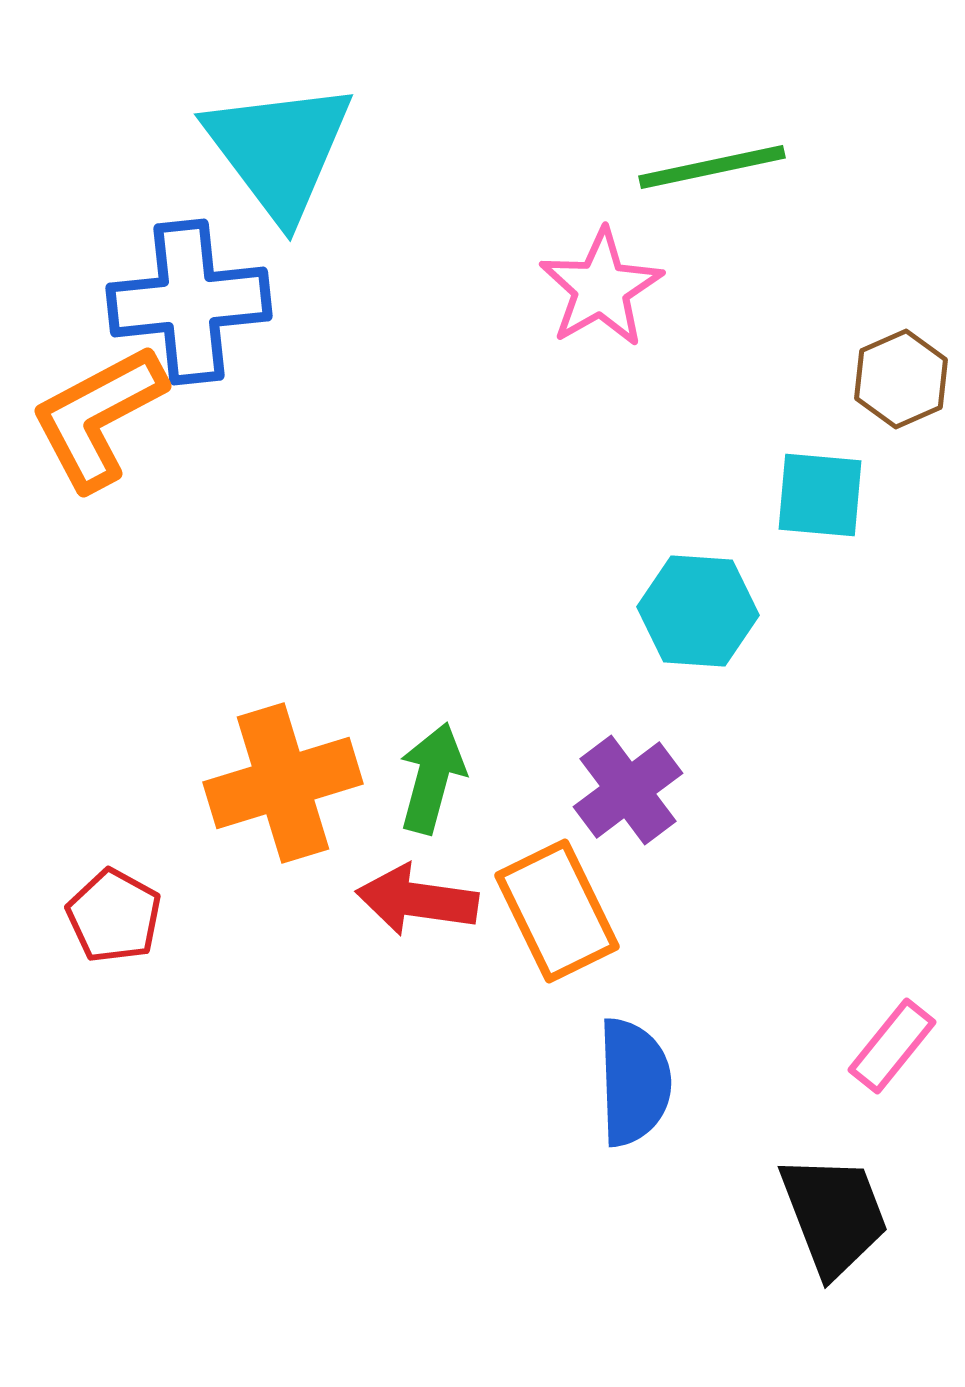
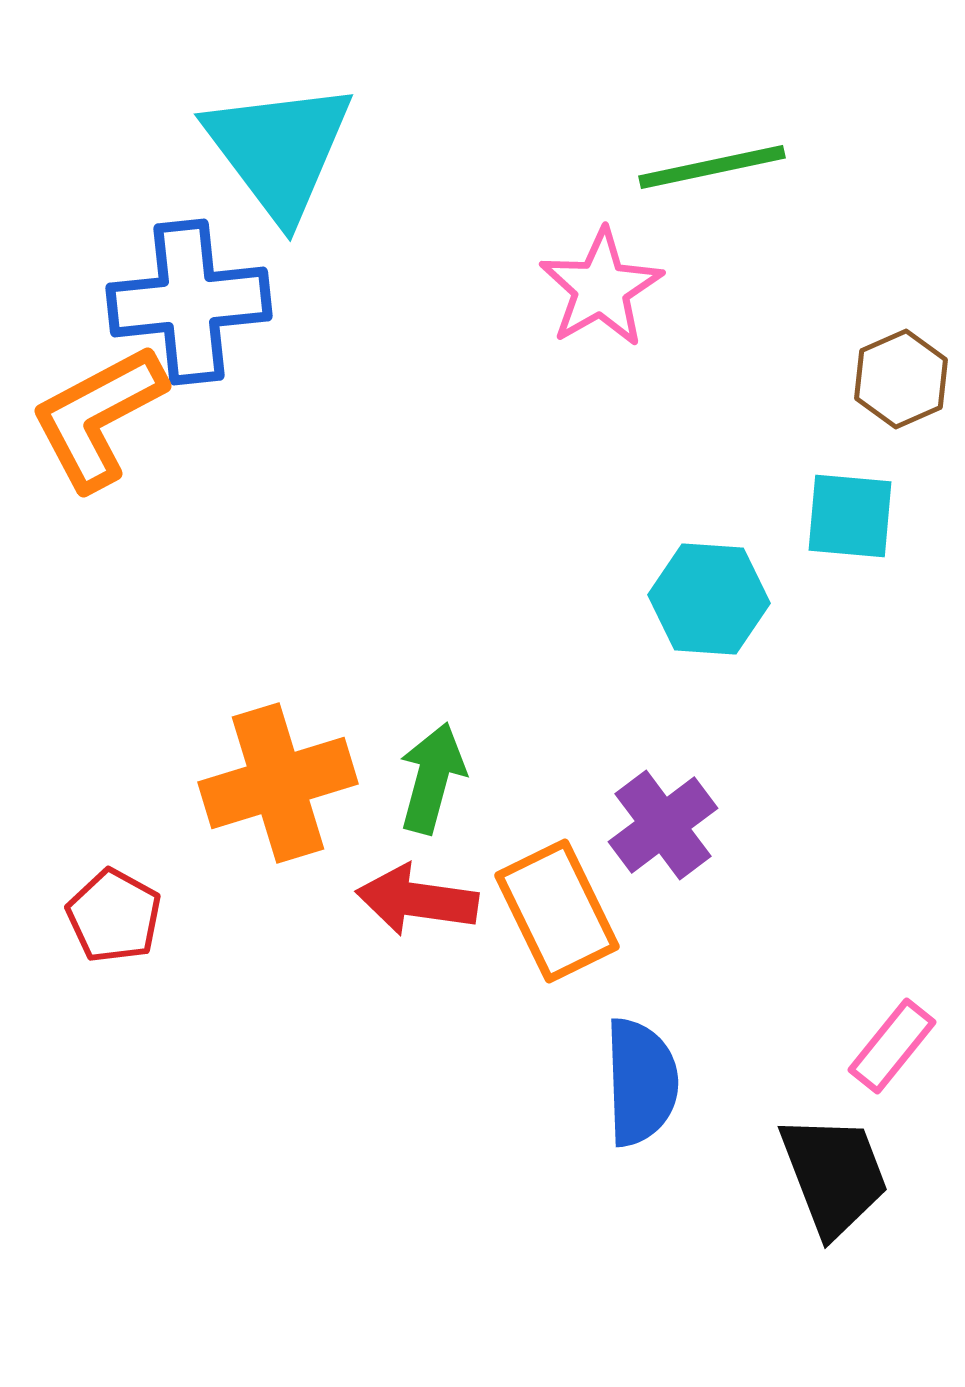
cyan square: moved 30 px right, 21 px down
cyan hexagon: moved 11 px right, 12 px up
orange cross: moved 5 px left
purple cross: moved 35 px right, 35 px down
blue semicircle: moved 7 px right
black trapezoid: moved 40 px up
